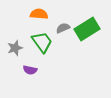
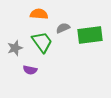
green rectangle: moved 3 px right, 6 px down; rotated 25 degrees clockwise
